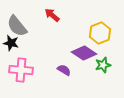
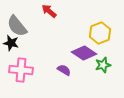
red arrow: moved 3 px left, 4 px up
